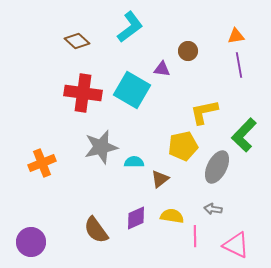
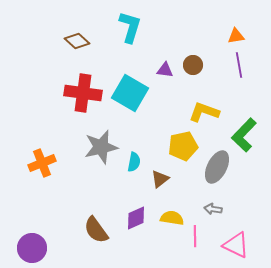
cyan L-shape: rotated 36 degrees counterclockwise
brown circle: moved 5 px right, 14 px down
purple triangle: moved 3 px right, 1 px down
cyan square: moved 2 px left, 3 px down
yellow L-shape: rotated 32 degrees clockwise
cyan semicircle: rotated 102 degrees clockwise
yellow semicircle: moved 2 px down
purple circle: moved 1 px right, 6 px down
